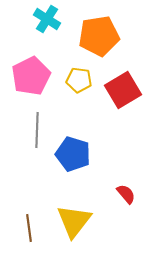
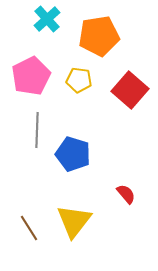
cyan cross: rotated 16 degrees clockwise
red square: moved 7 px right; rotated 18 degrees counterclockwise
brown line: rotated 24 degrees counterclockwise
